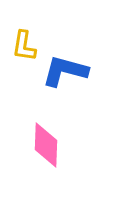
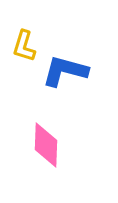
yellow L-shape: rotated 8 degrees clockwise
